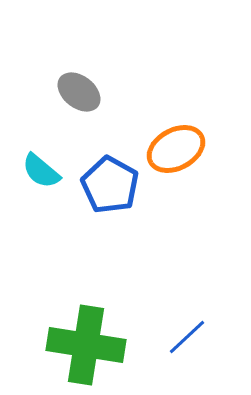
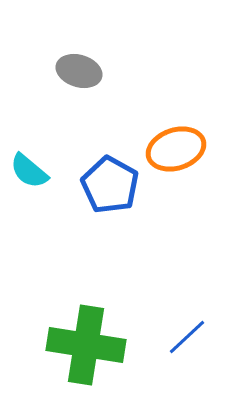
gray ellipse: moved 21 px up; rotated 21 degrees counterclockwise
orange ellipse: rotated 10 degrees clockwise
cyan semicircle: moved 12 px left
